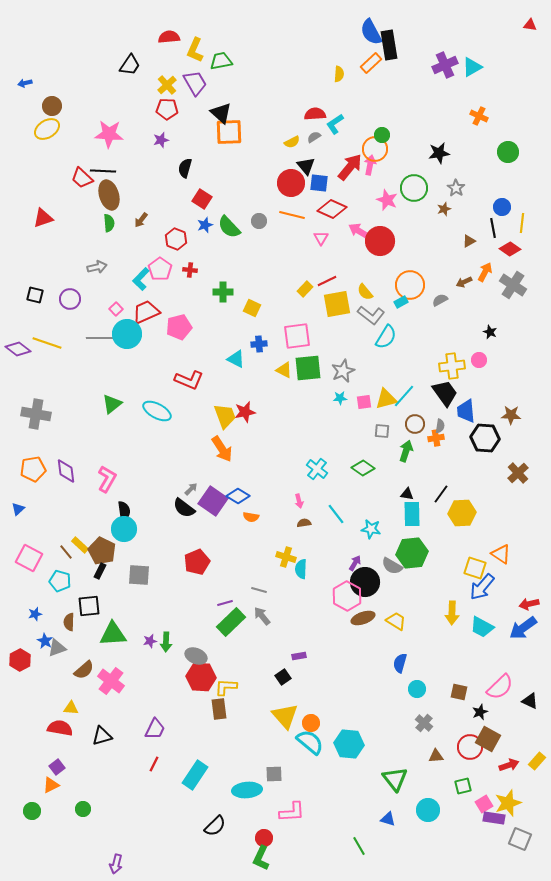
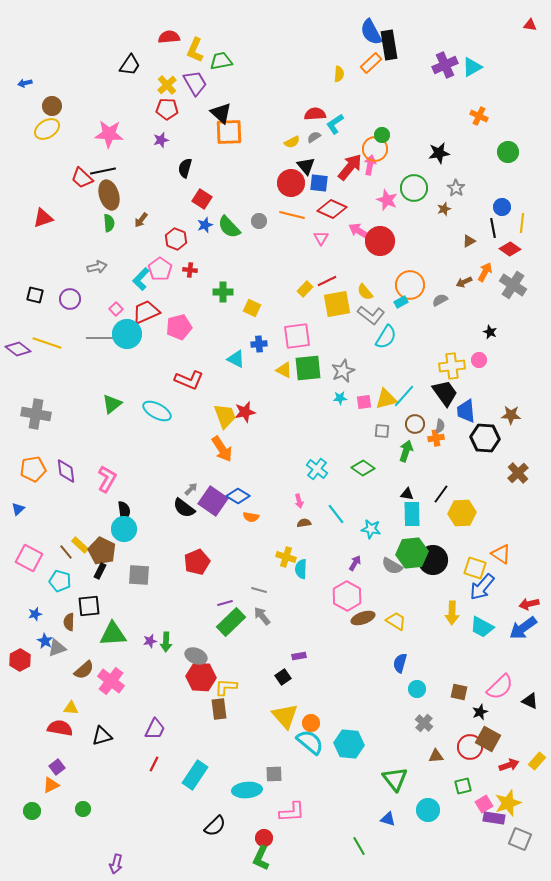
black line at (103, 171): rotated 15 degrees counterclockwise
black circle at (365, 582): moved 68 px right, 22 px up
